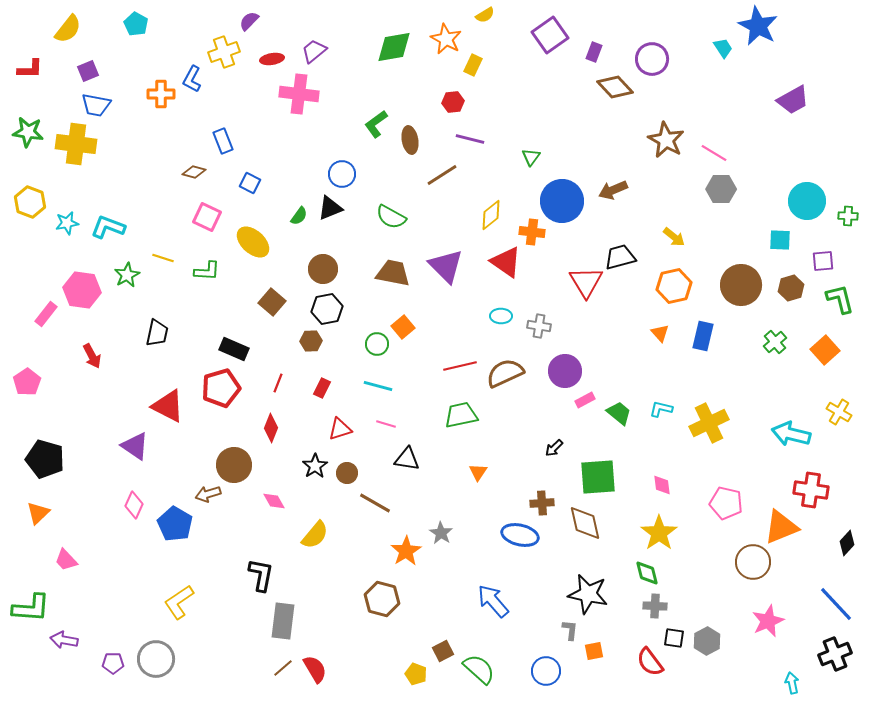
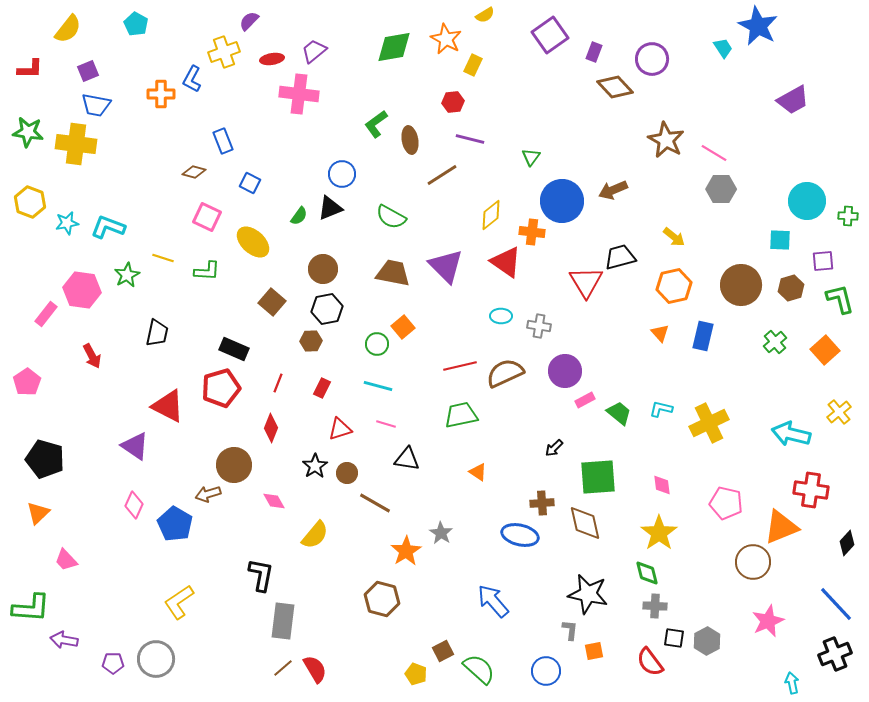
yellow cross at (839, 412): rotated 20 degrees clockwise
orange triangle at (478, 472): rotated 30 degrees counterclockwise
